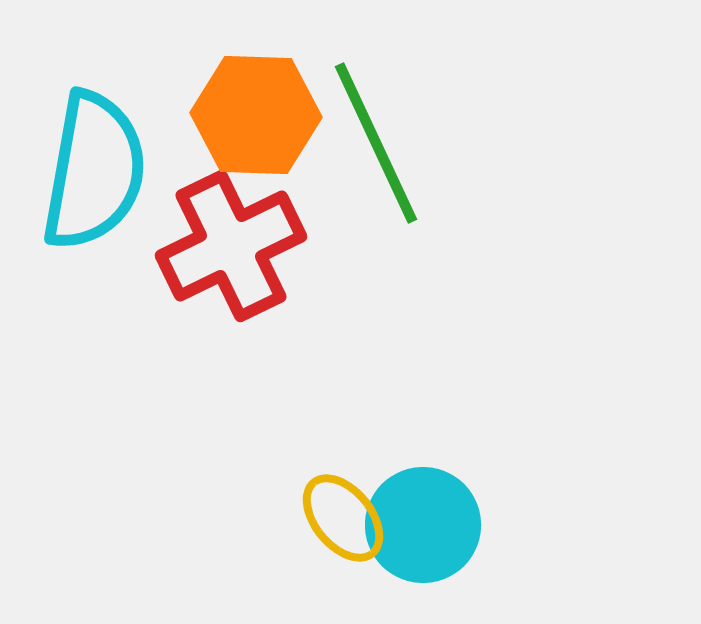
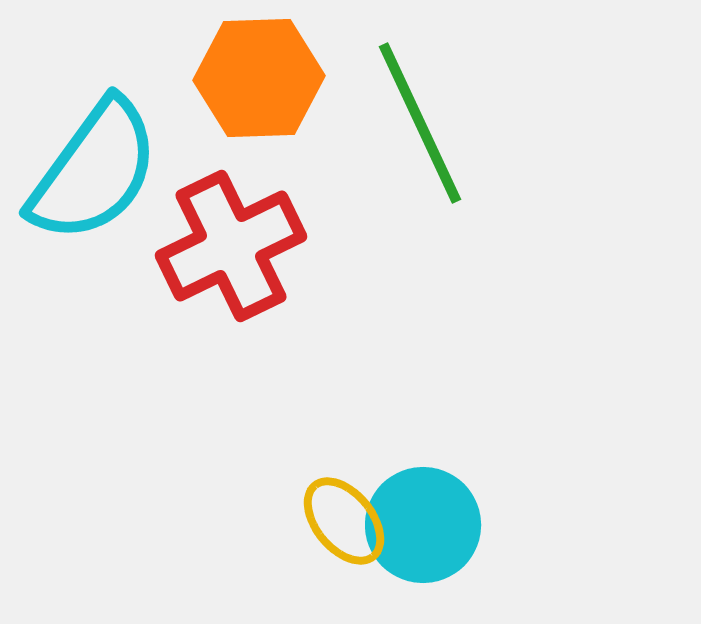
orange hexagon: moved 3 px right, 37 px up; rotated 4 degrees counterclockwise
green line: moved 44 px right, 20 px up
cyan semicircle: rotated 26 degrees clockwise
yellow ellipse: moved 1 px right, 3 px down
